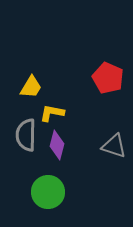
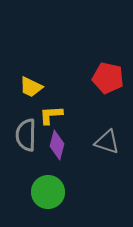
red pentagon: rotated 12 degrees counterclockwise
yellow trapezoid: rotated 85 degrees clockwise
yellow L-shape: moved 1 px left, 2 px down; rotated 15 degrees counterclockwise
gray triangle: moved 7 px left, 4 px up
